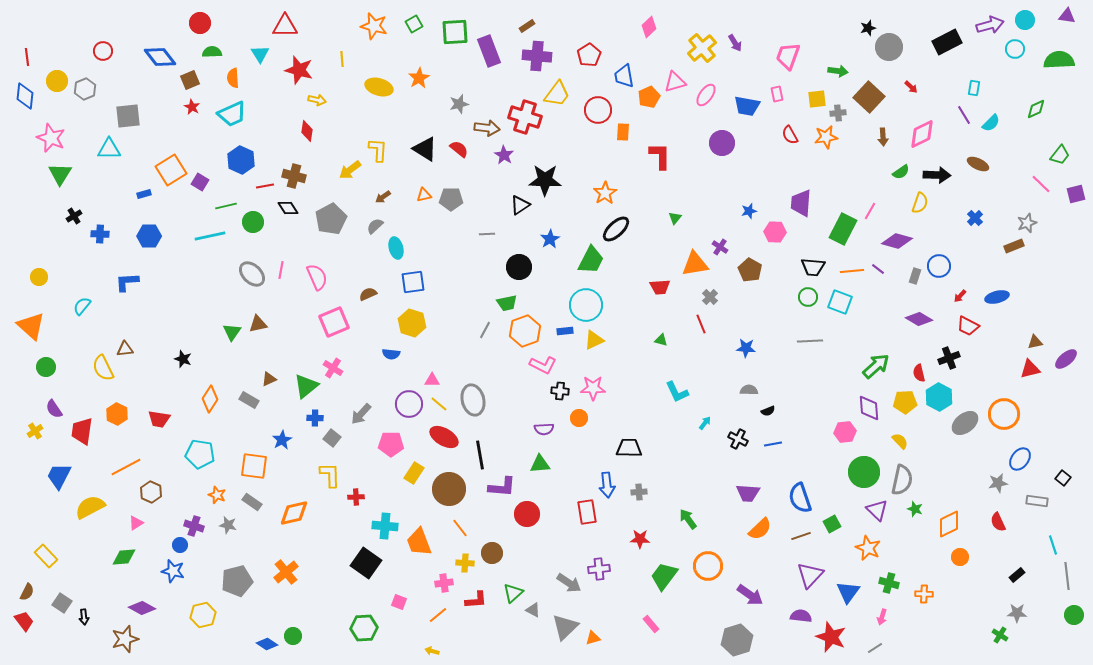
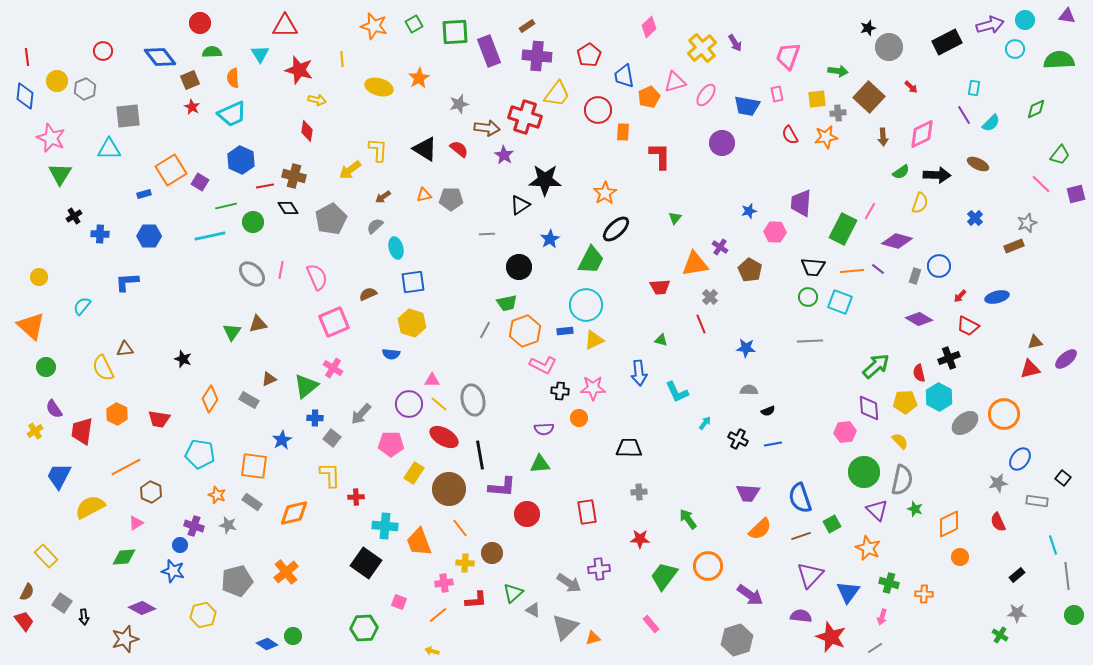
blue arrow at (607, 485): moved 32 px right, 112 px up
